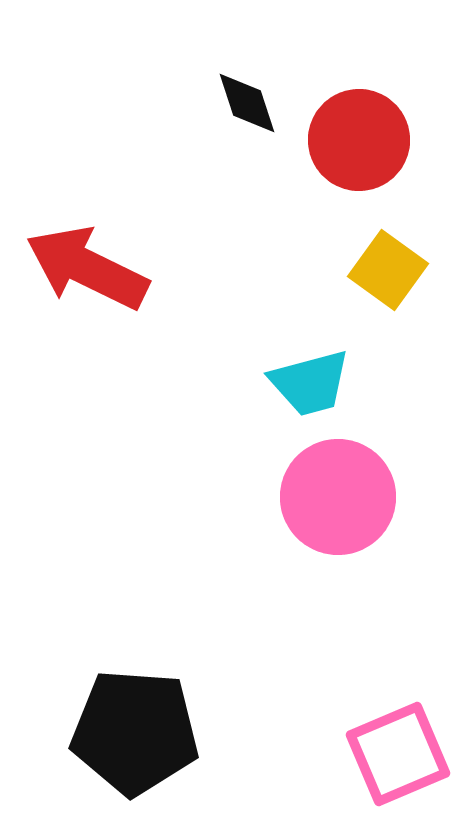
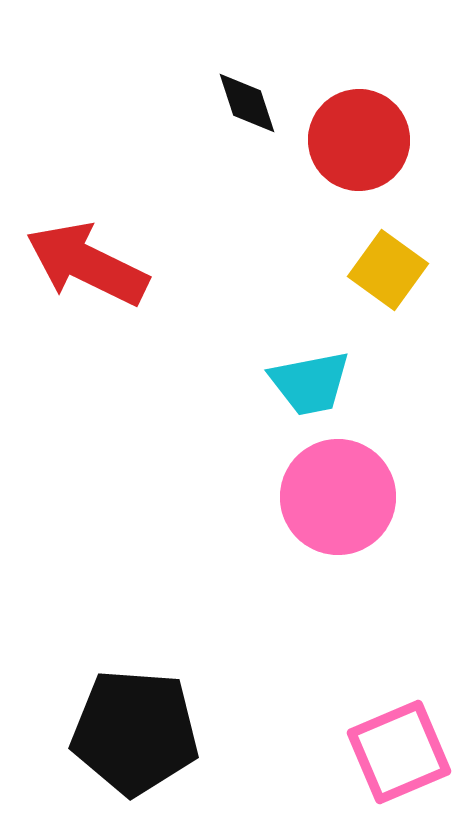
red arrow: moved 4 px up
cyan trapezoid: rotated 4 degrees clockwise
pink square: moved 1 px right, 2 px up
